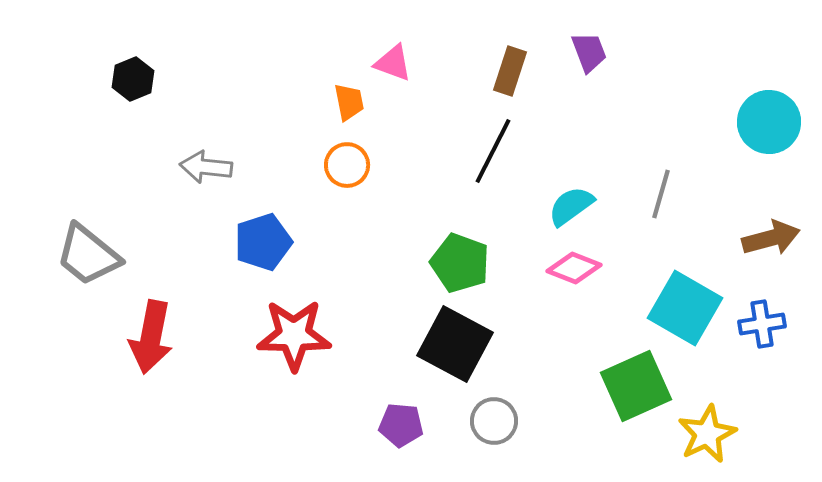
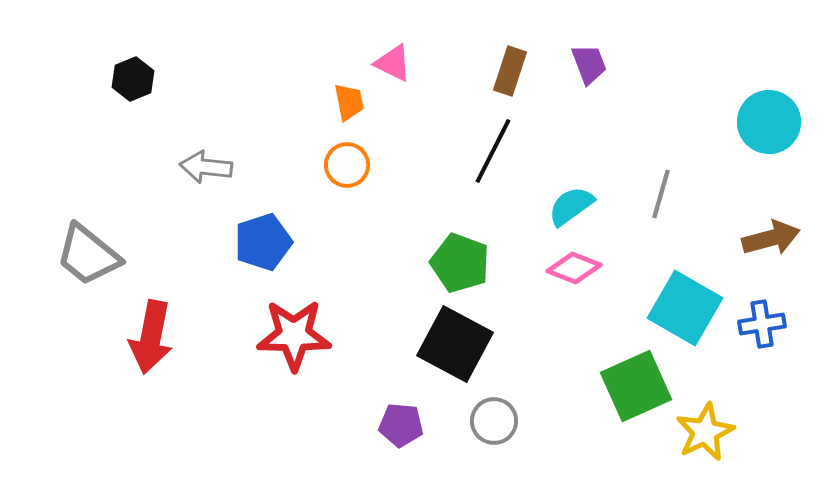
purple trapezoid: moved 12 px down
pink triangle: rotated 6 degrees clockwise
yellow star: moved 2 px left, 2 px up
